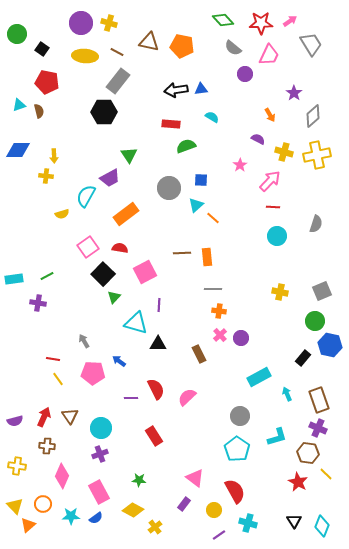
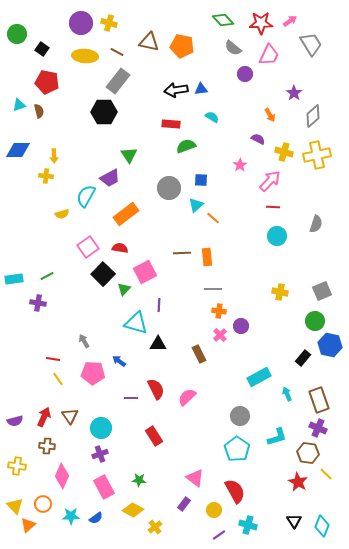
green triangle at (114, 297): moved 10 px right, 8 px up
purple circle at (241, 338): moved 12 px up
pink rectangle at (99, 492): moved 5 px right, 5 px up
cyan cross at (248, 523): moved 2 px down
